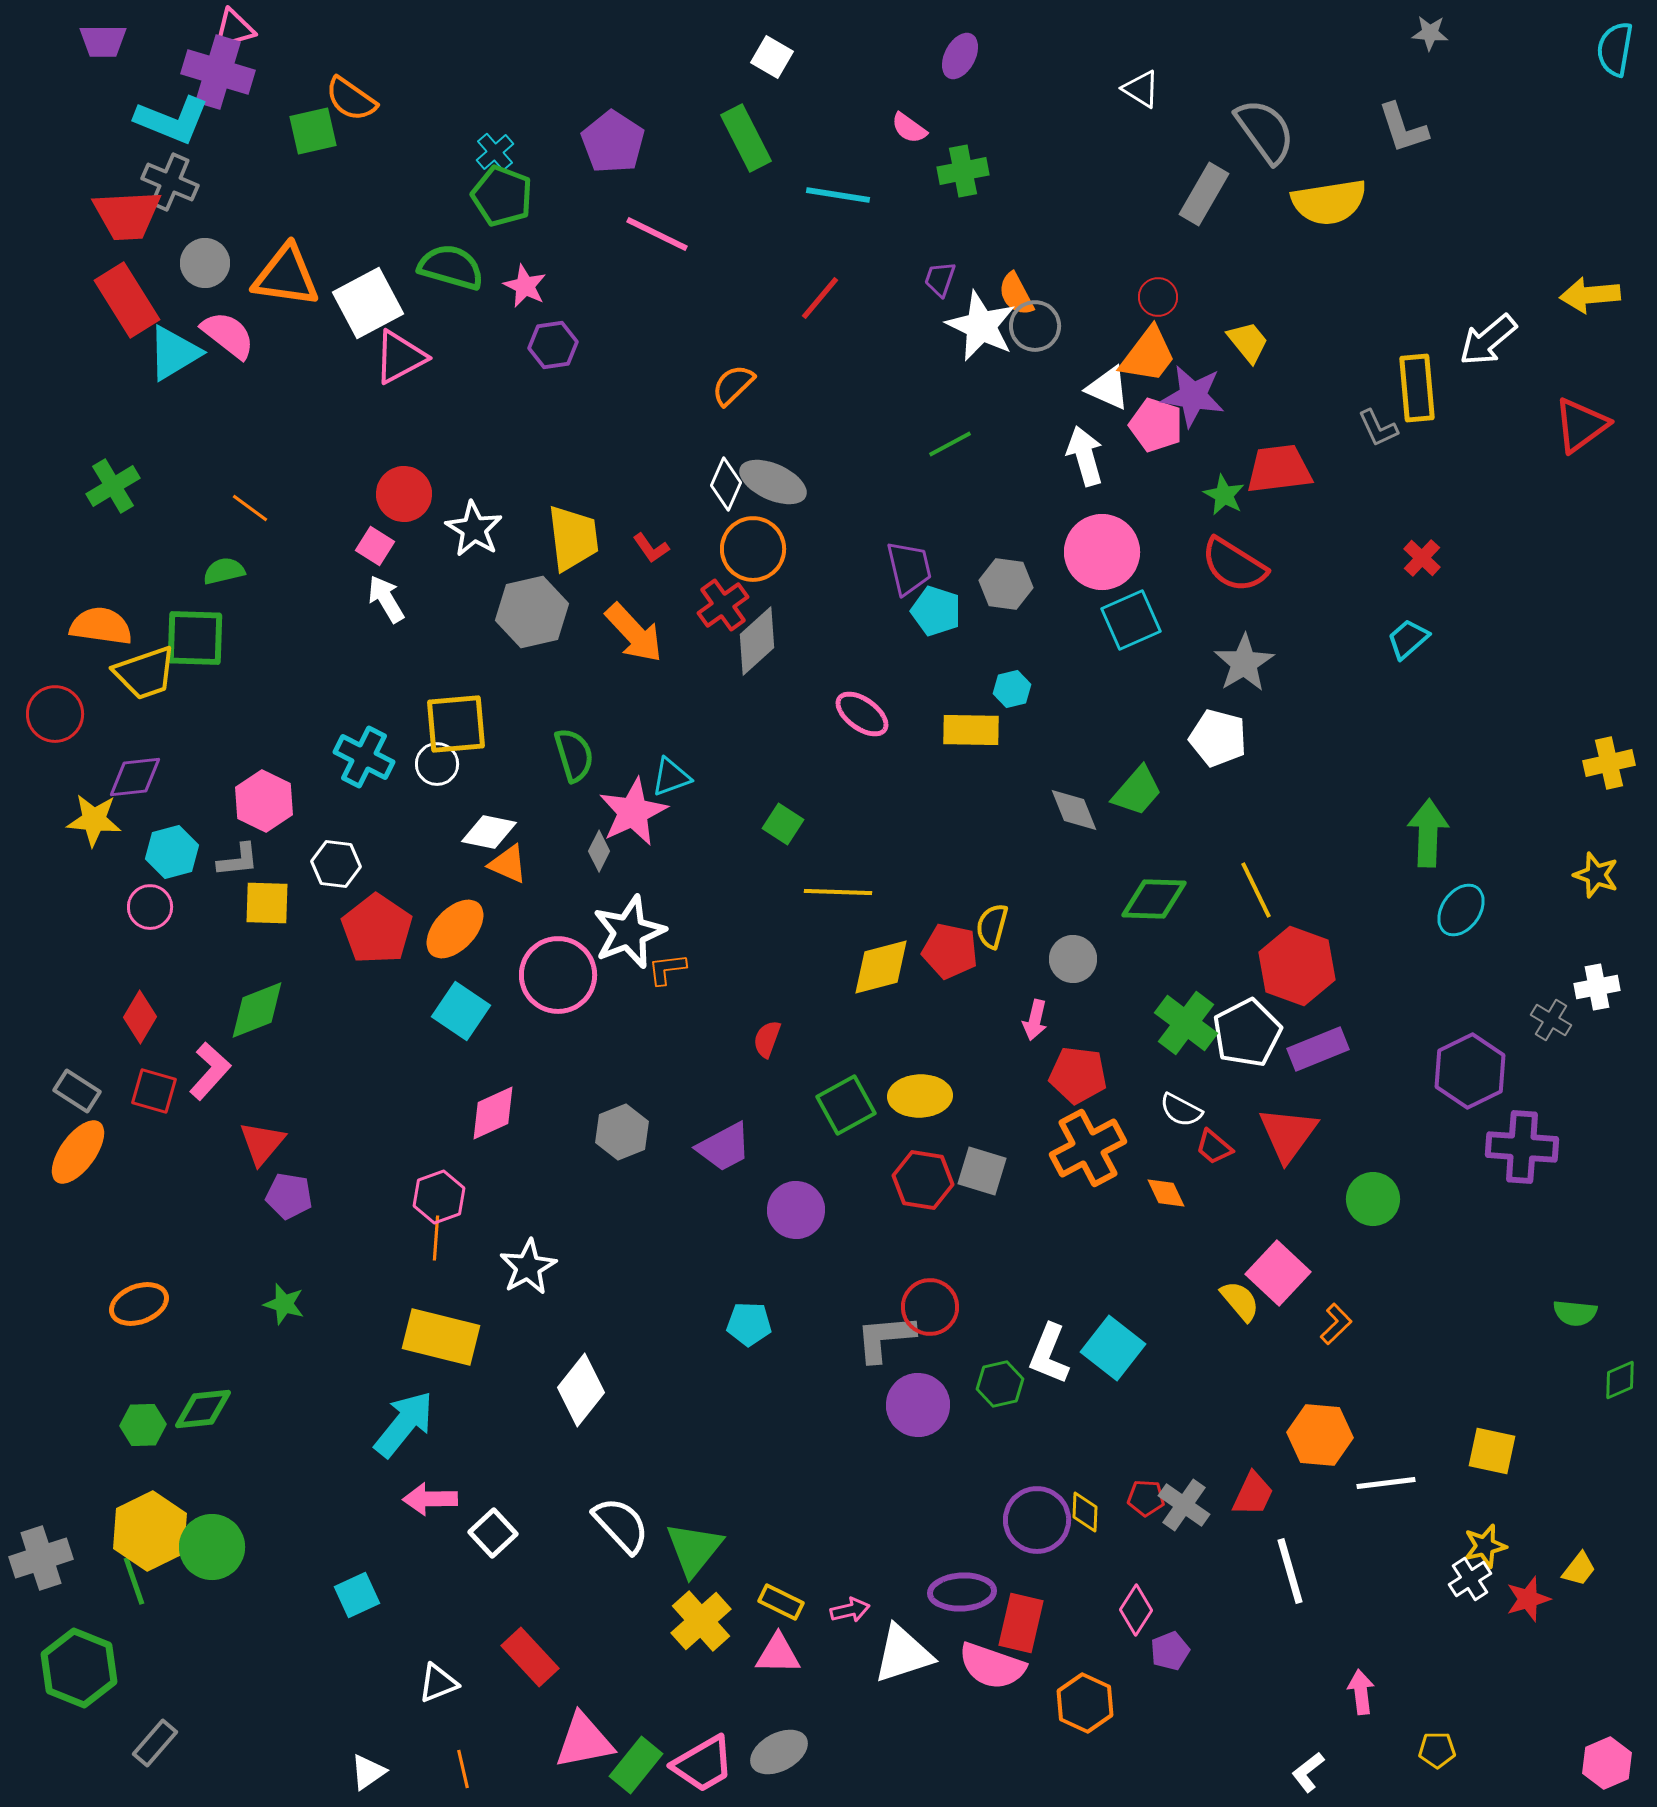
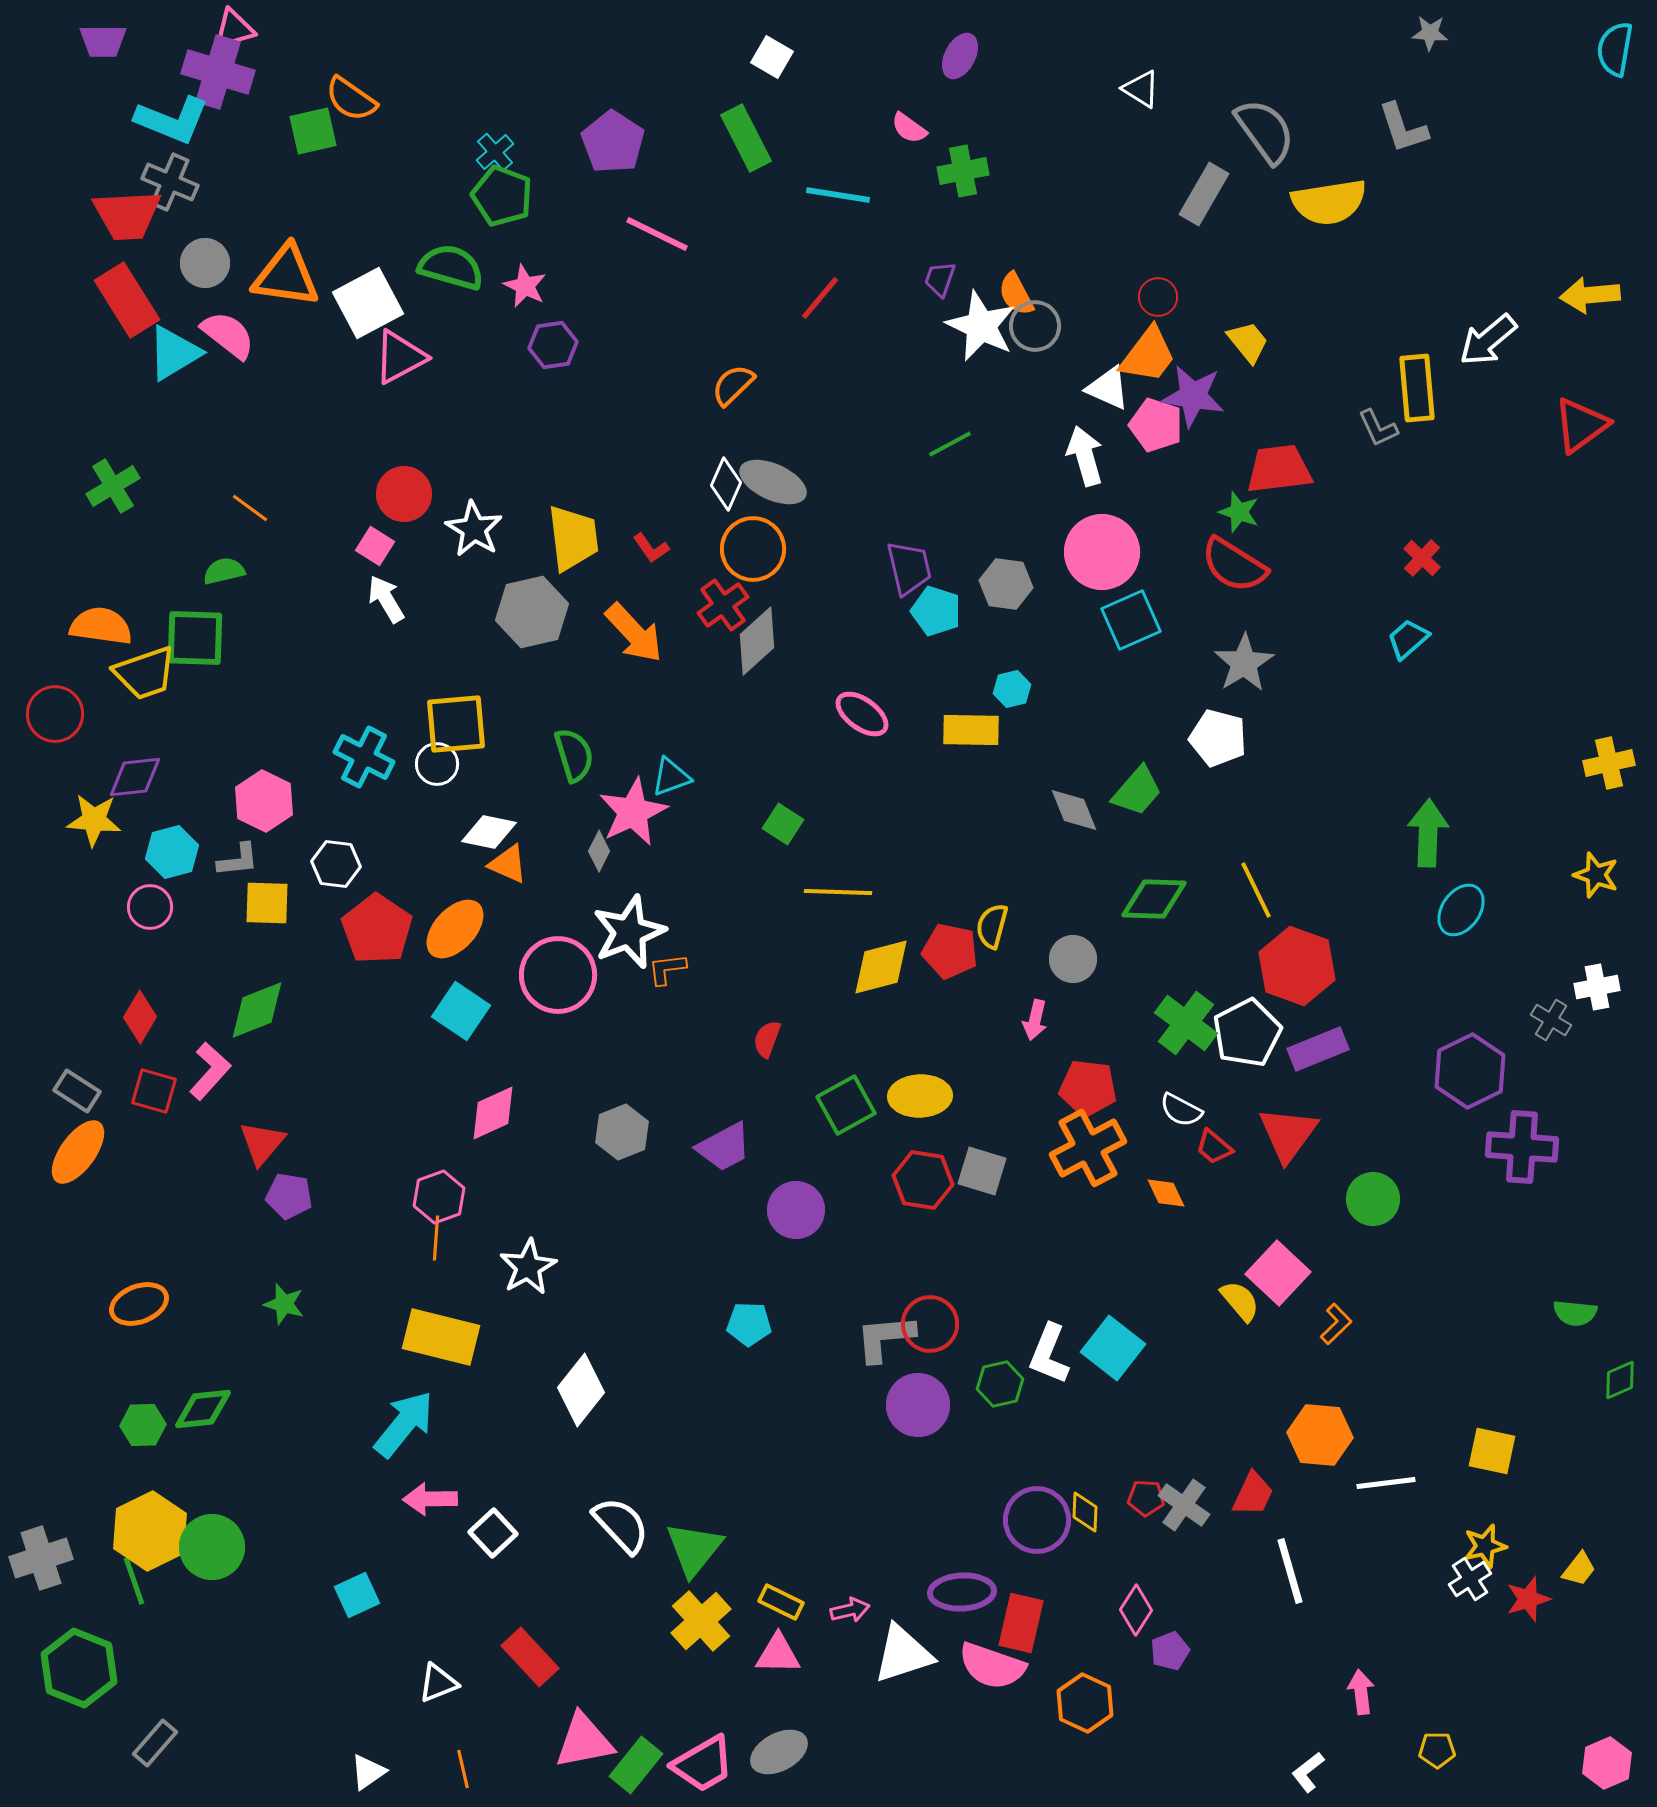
green star at (1224, 495): moved 15 px right, 17 px down; rotated 9 degrees counterclockwise
red pentagon at (1078, 1075): moved 10 px right, 13 px down
red circle at (930, 1307): moved 17 px down
